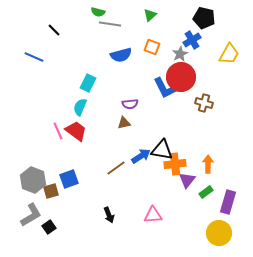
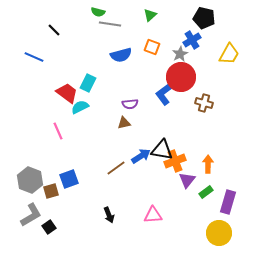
blue L-shape: moved 5 px down; rotated 80 degrees clockwise
cyan semicircle: rotated 42 degrees clockwise
red trapezoid: moved 9 px left, 38 px up
orange cross: moved 3 px up; rotated 15 degrees counterclockwise
gray hexagon: moved 3 px left
